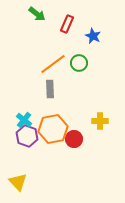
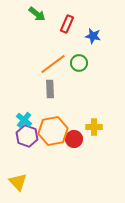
blue star: rotated 14 degrees counterclockwise
yellow cross: moved 6 px left, 6 px down
orange hexagon: moved 2 px down
